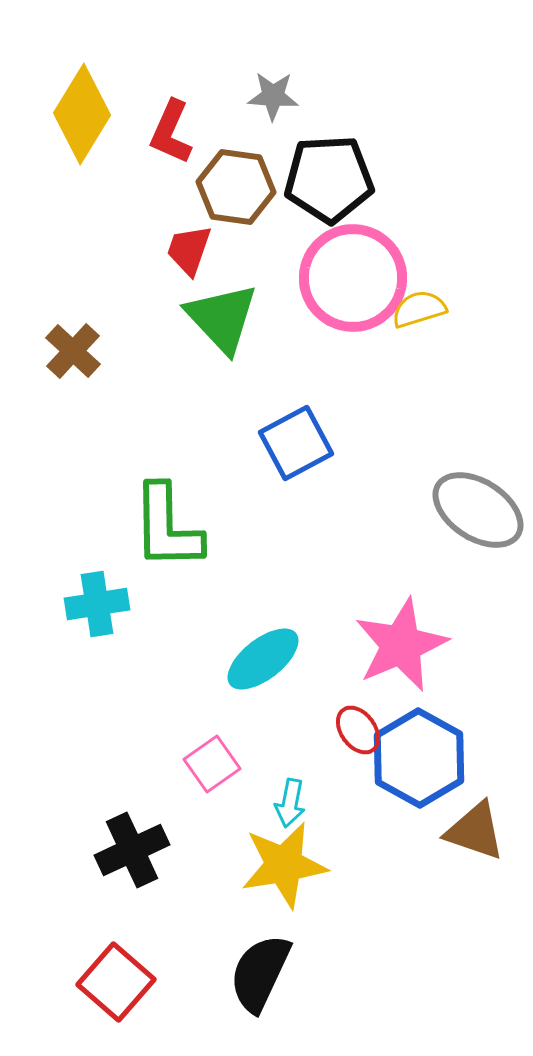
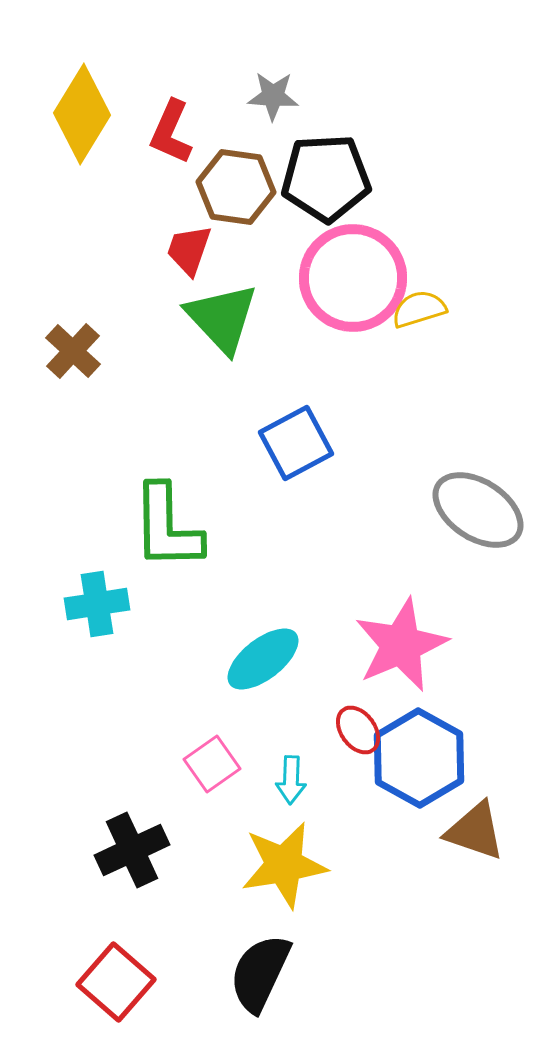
black pentagon: moved 3 px left, 1 px up
cyan arrow: moved 1 px right, 23 px up; rotated 9 degrees counterclockwise
